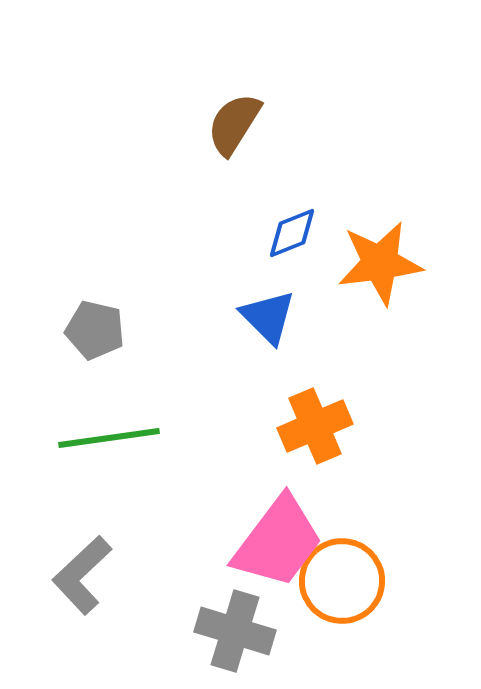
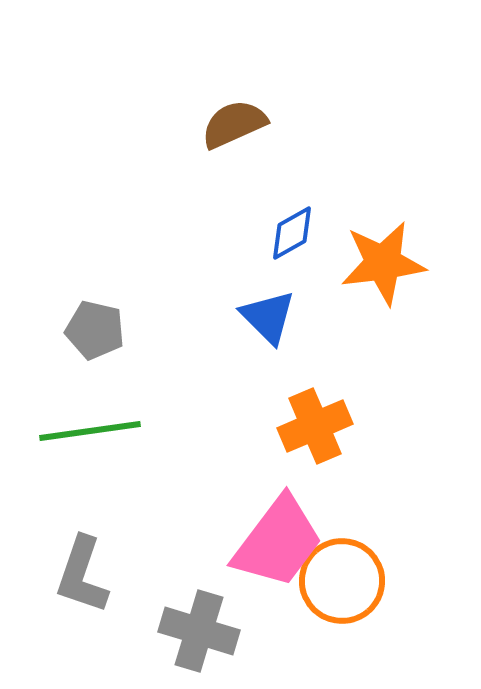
brown semicircle: rotated 34 degrees clockwise
blue diamond: rotated 8 degrees counterclockwise
orange star: moved 3 px right
green line: moved 19 px left, 7 px up
gray L-shape: rotated 28 degrees counterclockwise
gray cross: moved 36 px left
